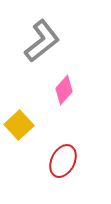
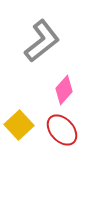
red ellipse: moved 1 px left, 31 px up; rotated 68 degrees counterclockwise
